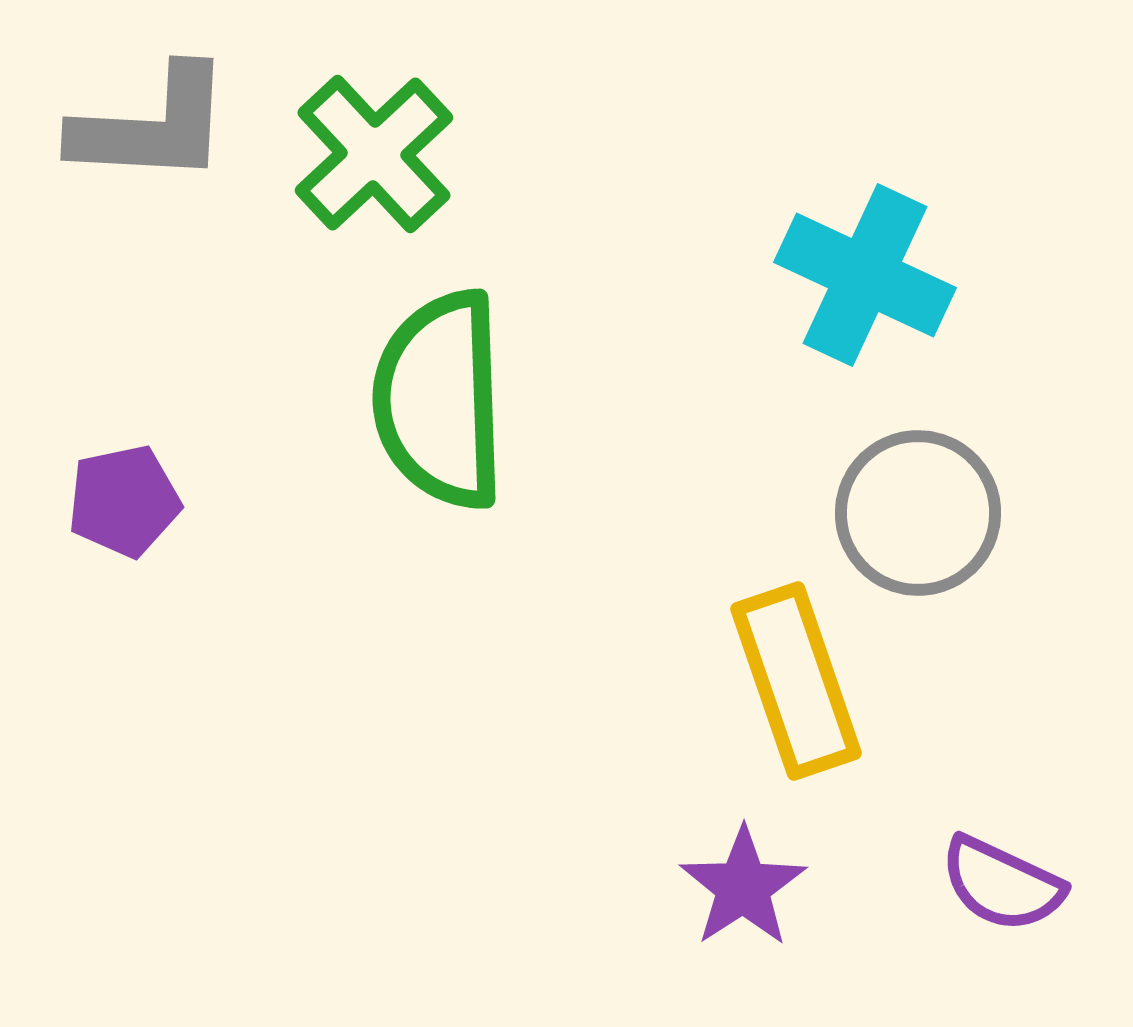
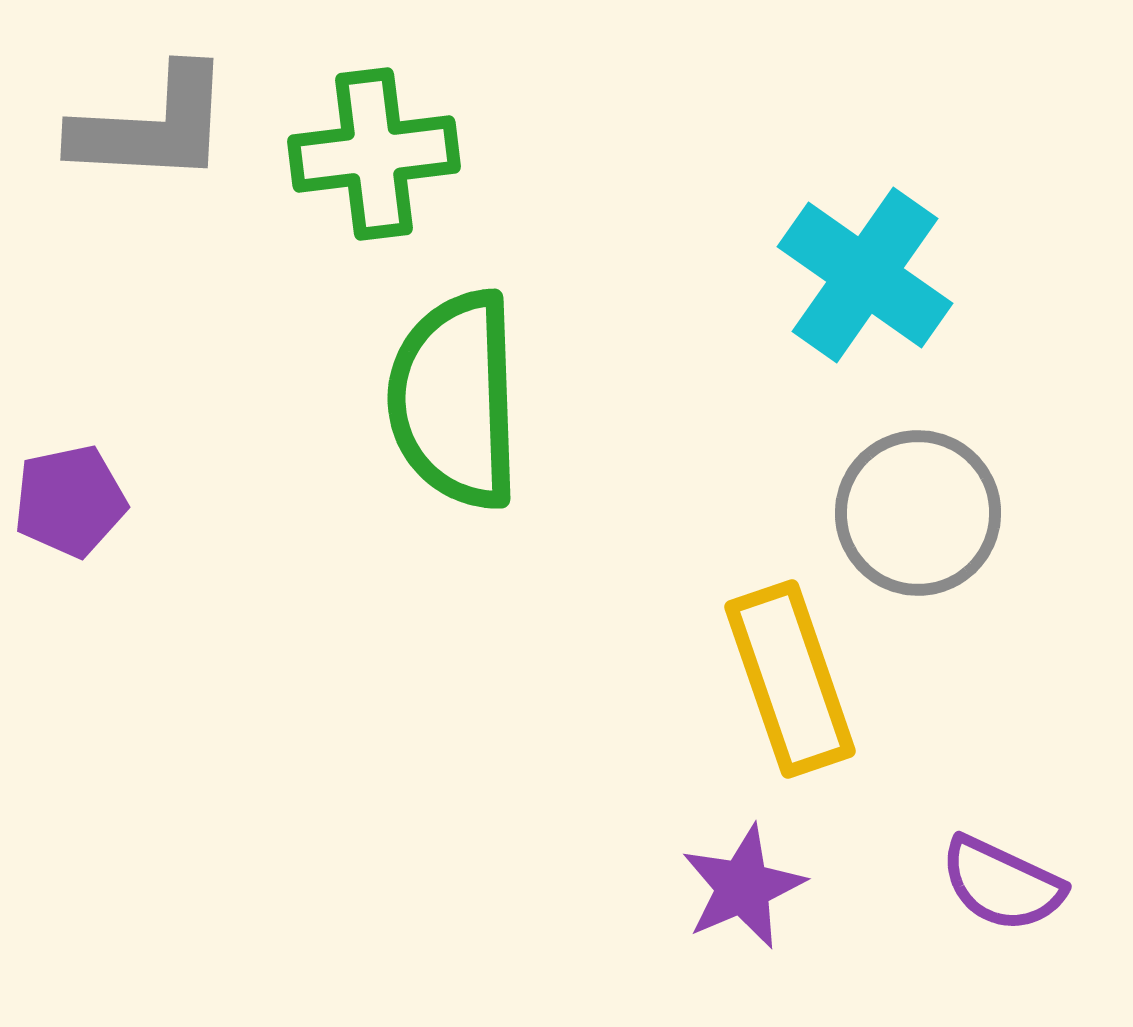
green cross: rotated 36 degrees clockwise
cyan cross: rotated 10 degrees clockwise
green semicircle: moved 15 px right
purple pentagon: moved 54 px left
yellow rectangle: moved 6 px left, 2 px up
purple star: rotated 10 degrees clockwise
